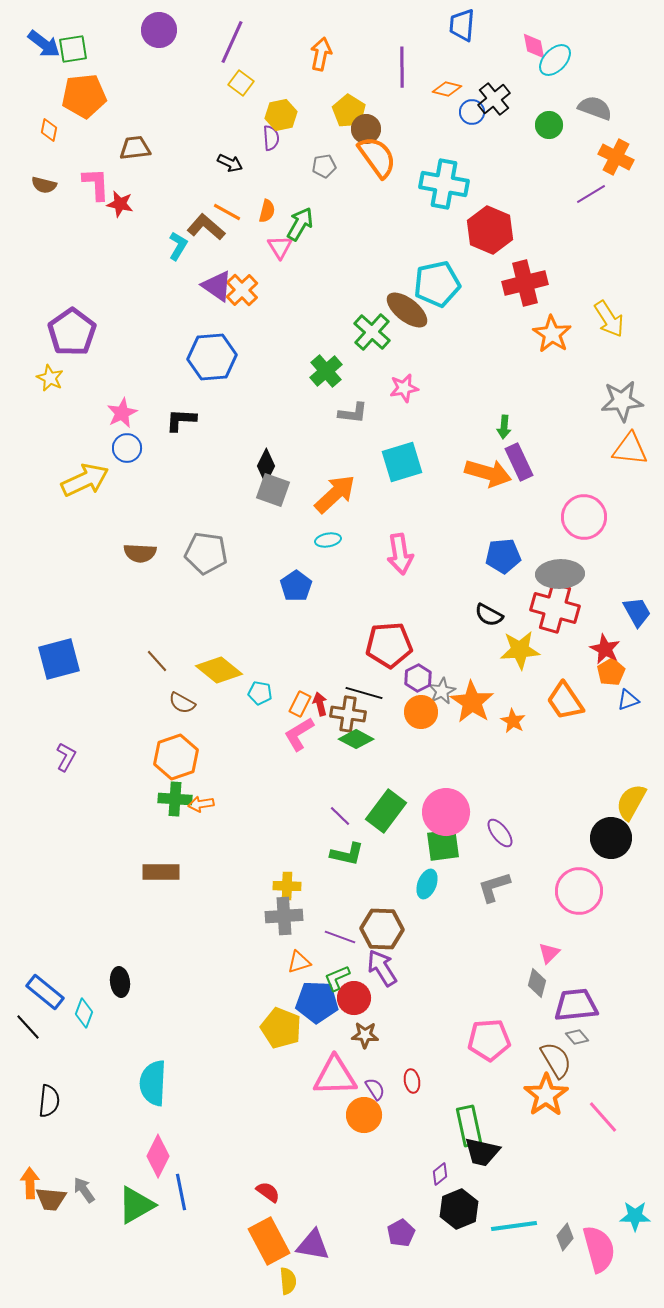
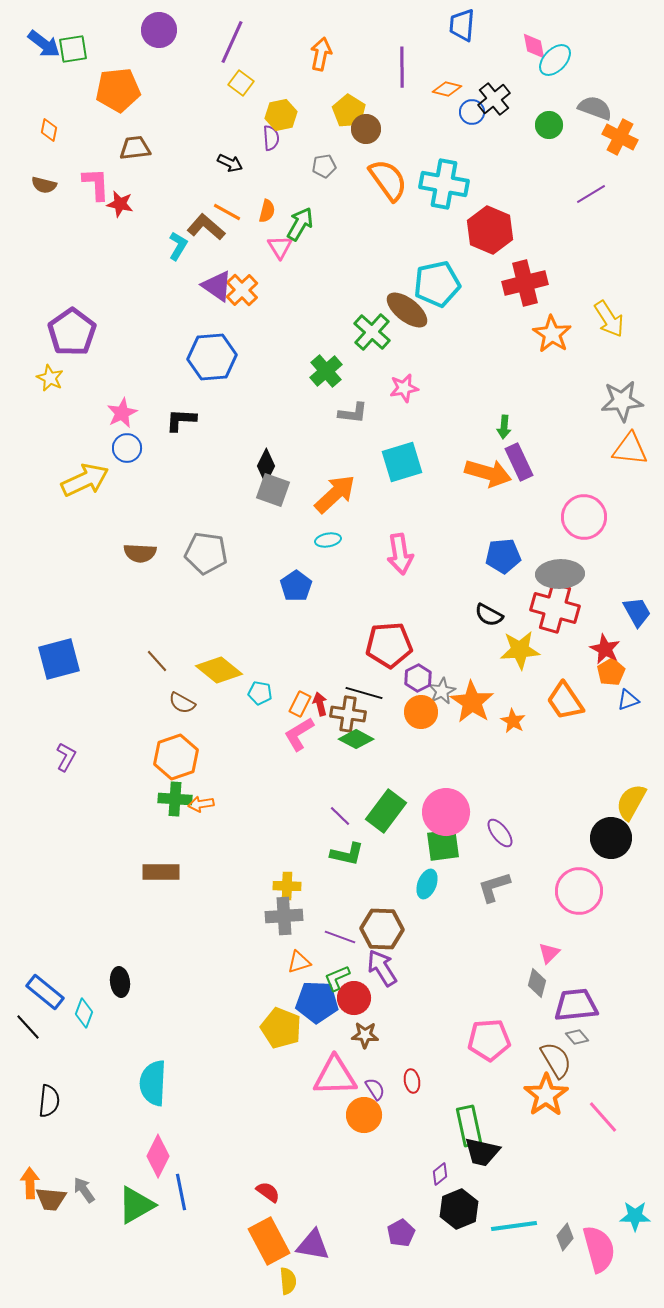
orange pentagon at (84, 96): moved 34 px right, 6 px up
orange semicircle at (377, 157): moved 11 px right, 23 px down
orange cross at (616, 157): moved 4 px right, 20 px up
